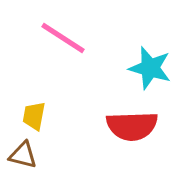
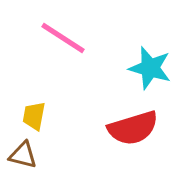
red semicircle: moved 1 px right, 2 px down; rotated 15 degrees counterclockwise
